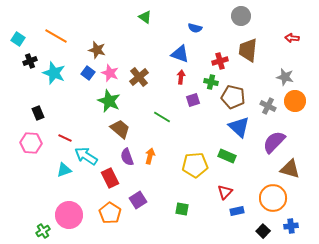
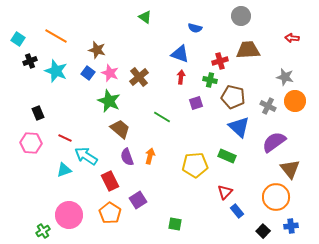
brown trapezoid at (248, 50): rotated 80 degrees clockwise
cyan star at (54, 73): moved 2 px right, 2 px up
green cross at (211, 82): moved 1 px left, 2 px up
purple square at (193, 100): moved 3 px right, 3 px down
purple semicircle at (274, 142): rotated 10 degrees clockwise
brown triangle at (290, 169): rotated 35 degrees clockwise
red rectangle at (110, 178): moved 3 px down
orange circle at (273, 198): moved 3 px right, 1 px up
green square at (182, 209): moved 7 px left, 15 px down
blue rectangle at (237, 211): rotated 64 degrees clockwise
